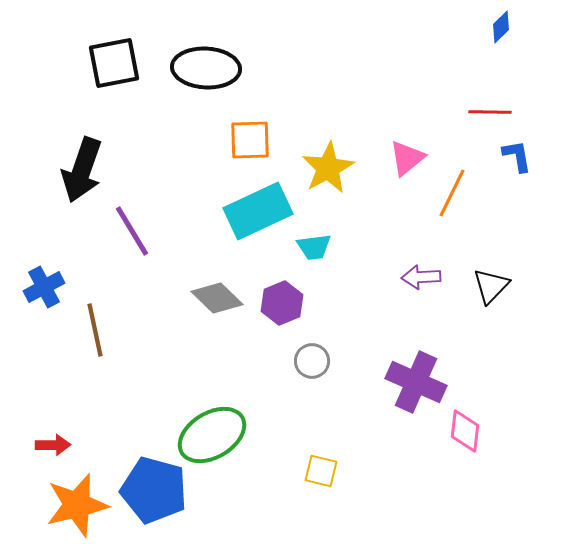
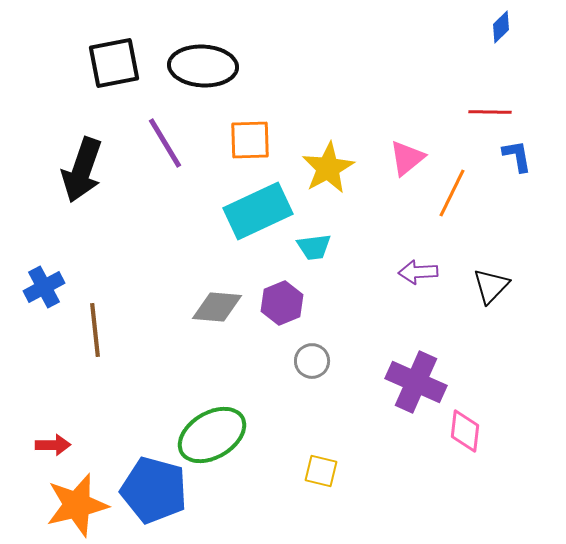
black ellipse: moved 3 px left, 2 px up
purple line: moved 33 px right, 88 px up
purple arrow: moved 3 px left, 5 px up
gray diamond: moved 9 px down; rotated 39 degrees counterclockwise
brown line: rotated 6 degrees clockwise
